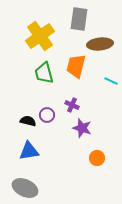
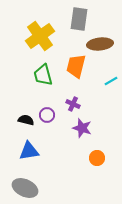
green trapezoid: moved 1 px left, 2 px down
cyan line: rotated 56 degrees counterclockwise
purple cross: moved 1 px right, 1 px up
black semicircle: moved 2 px left, 1 px up
